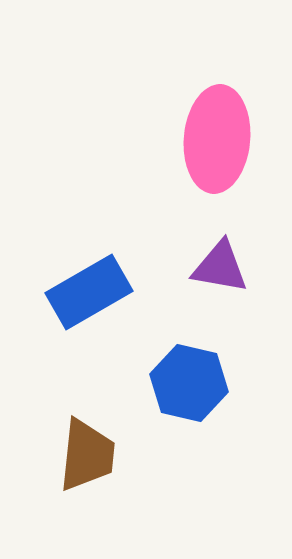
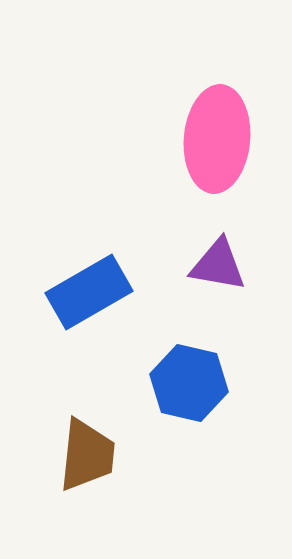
purple triangle: moved 2 px left, 2 px up
